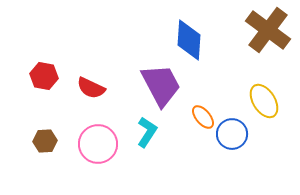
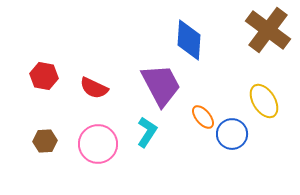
red semicircle: moved 3 px right
